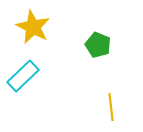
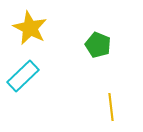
yellow star: moved 3 px left, 1 px down
